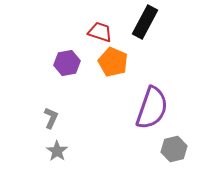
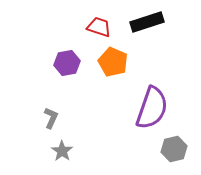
black rectangle: moved 2 px right; rotated 44 degrees clockwise
red trapezoid: moved 1 px left, 5 px up
gray star: moved 5 px right
